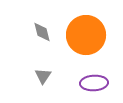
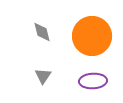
orange circle: moved 6 px right, 1 px down
purple ellipse: moved 1 px left, 2 px up
